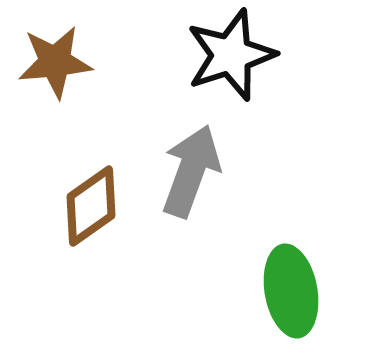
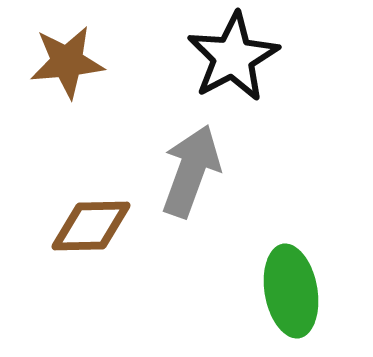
black star: moved 2 px right, 2 px down; rotated 10 degrees counterclockwise
brown star: moved 12 px right
brown diamond: moved 20 px down; rotated 34 degrees clockwise
